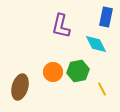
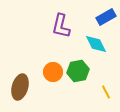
blue rectangle: rotated 48 degrees clockwise
yellow line: moved 4 px right, 3 px down
